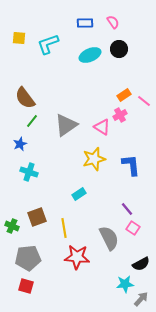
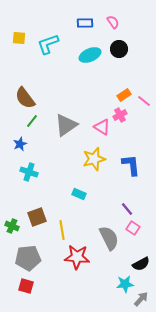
cyan rectangle: rotated 56 degrees clockwise
yellow line: moved 2 px left, 2 px down
